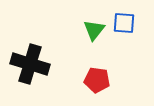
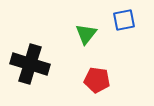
blue square: moved 3 px up; rotated 15 degrees counterclockwise
green triangle: moved 8 px left, 4 px down
